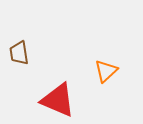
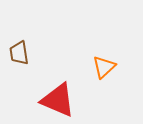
orange triangle: moved 2 px left, 4 px up
